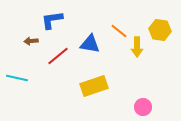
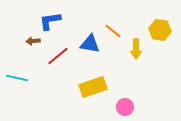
blue L-shape: moved 2 px left, 1 px down
orange line: moved 6 px left
brown arrow: moved 2 px right
yellow arrow: moved 1 px left, 2 px down
yellow rectangle: moved 1 px left, 1 px down
pink circle: moved 18 px left
